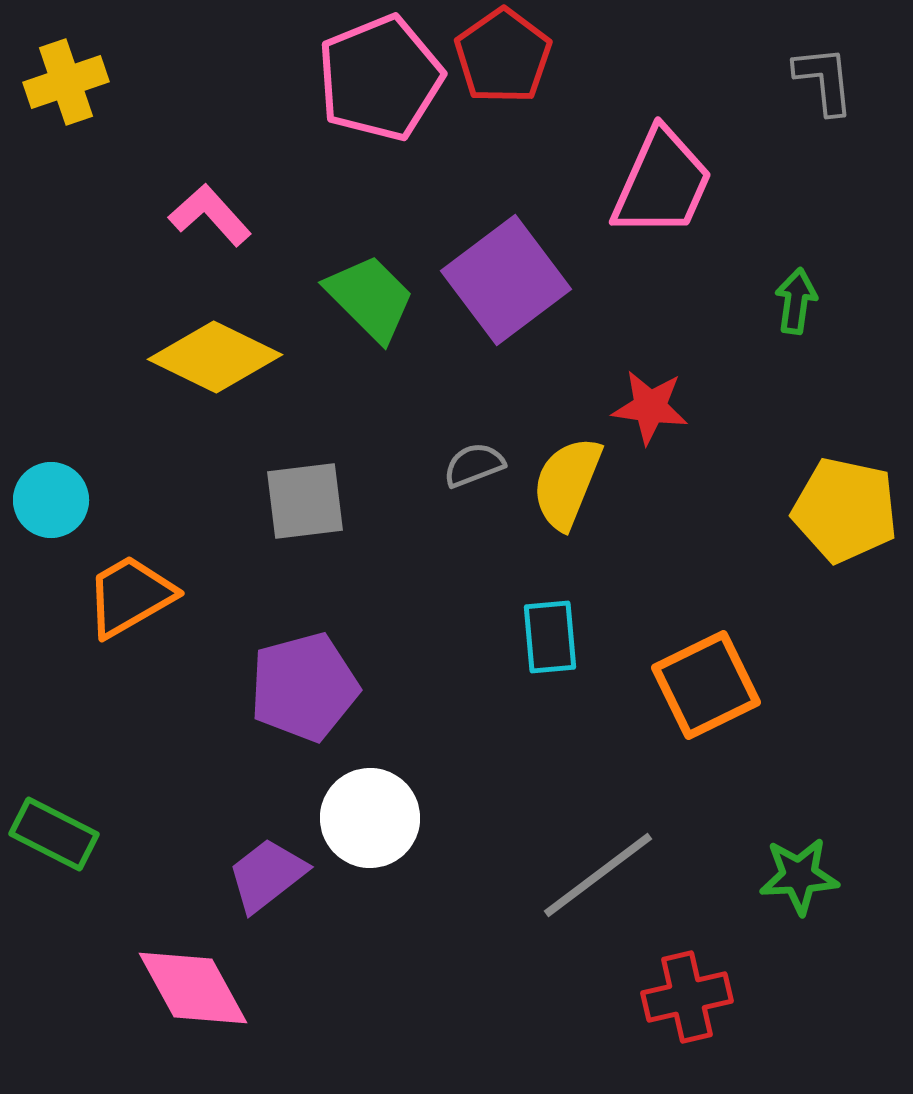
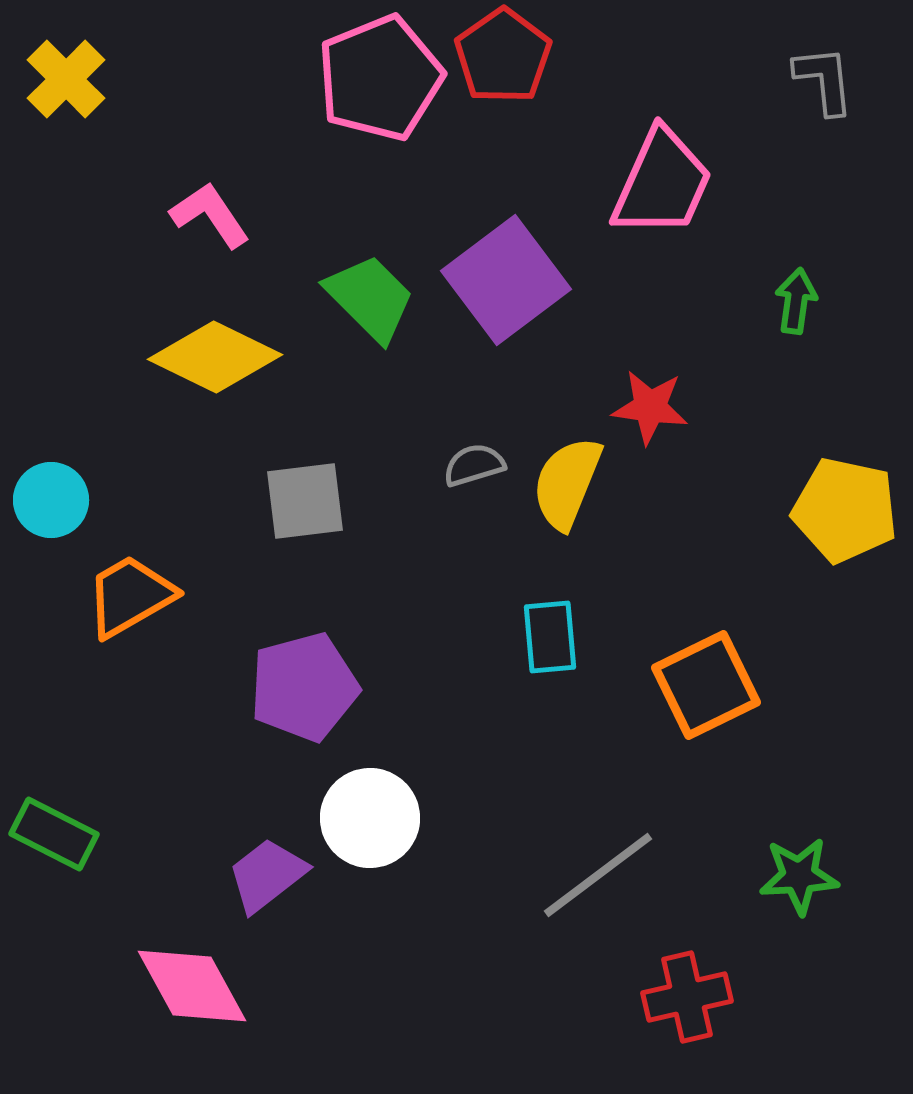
yellow cross: moved 3 px up; rotated 26 degrees counterclockwise
pink L-shape: rotated 8 degrees clockwise
gray semicircle: rotated 4 degrees clockwise
pink diamond: moved 1 px left, 2 px up
